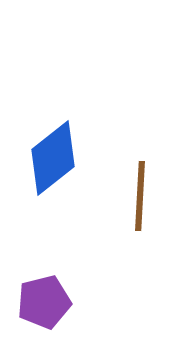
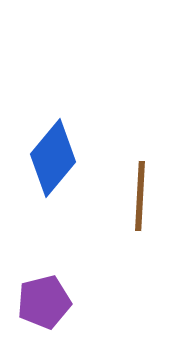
blue diamond: rotated 12 degrees counterclockwise
